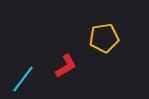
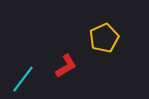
yellow pentagon: rotated 16 degrees counterclockwise
